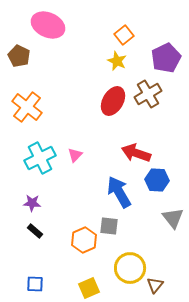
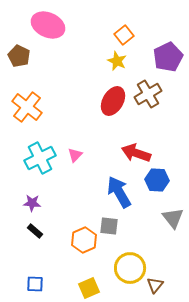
purple pentagon: moved 2 px right, 1 px up
